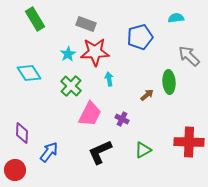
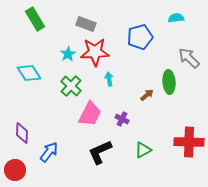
gray arrow: moved 2 px down
